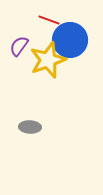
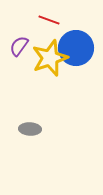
blue circle: moved 6 px right, 8 px down
yellow star: moved 2 px right, 2 px up
gray ellipse: moved 2 px down
